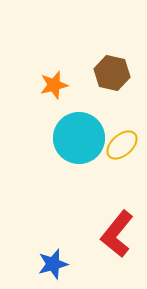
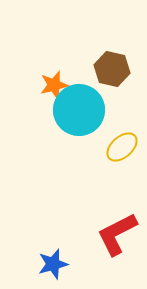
brown hexagon: moved 4 px up
cyan circle: moved 28 px up
yellow ellipse: moved 2 px down
red L-shape: rotated 24 degrees clockwise
